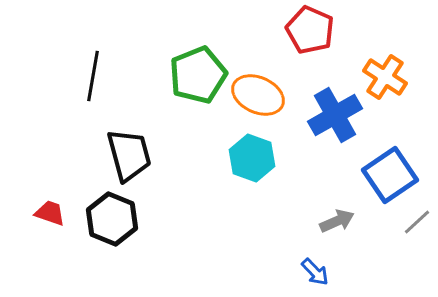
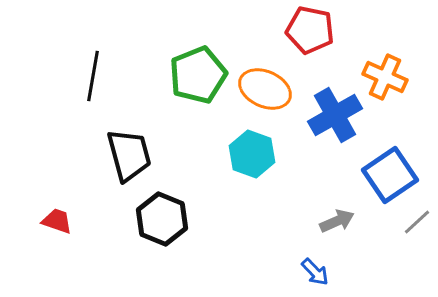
red pentagon: rotated 12 degrees counterclockwise
orange cross: rotated 9 degrees counterclockwise
orange ellipse: moved 7 px right, 6 px up
cyan hexagon: moved 4 px up
red trapezoid: moved 7 px right, 8 px down
black hexagon: moved 50 px right
